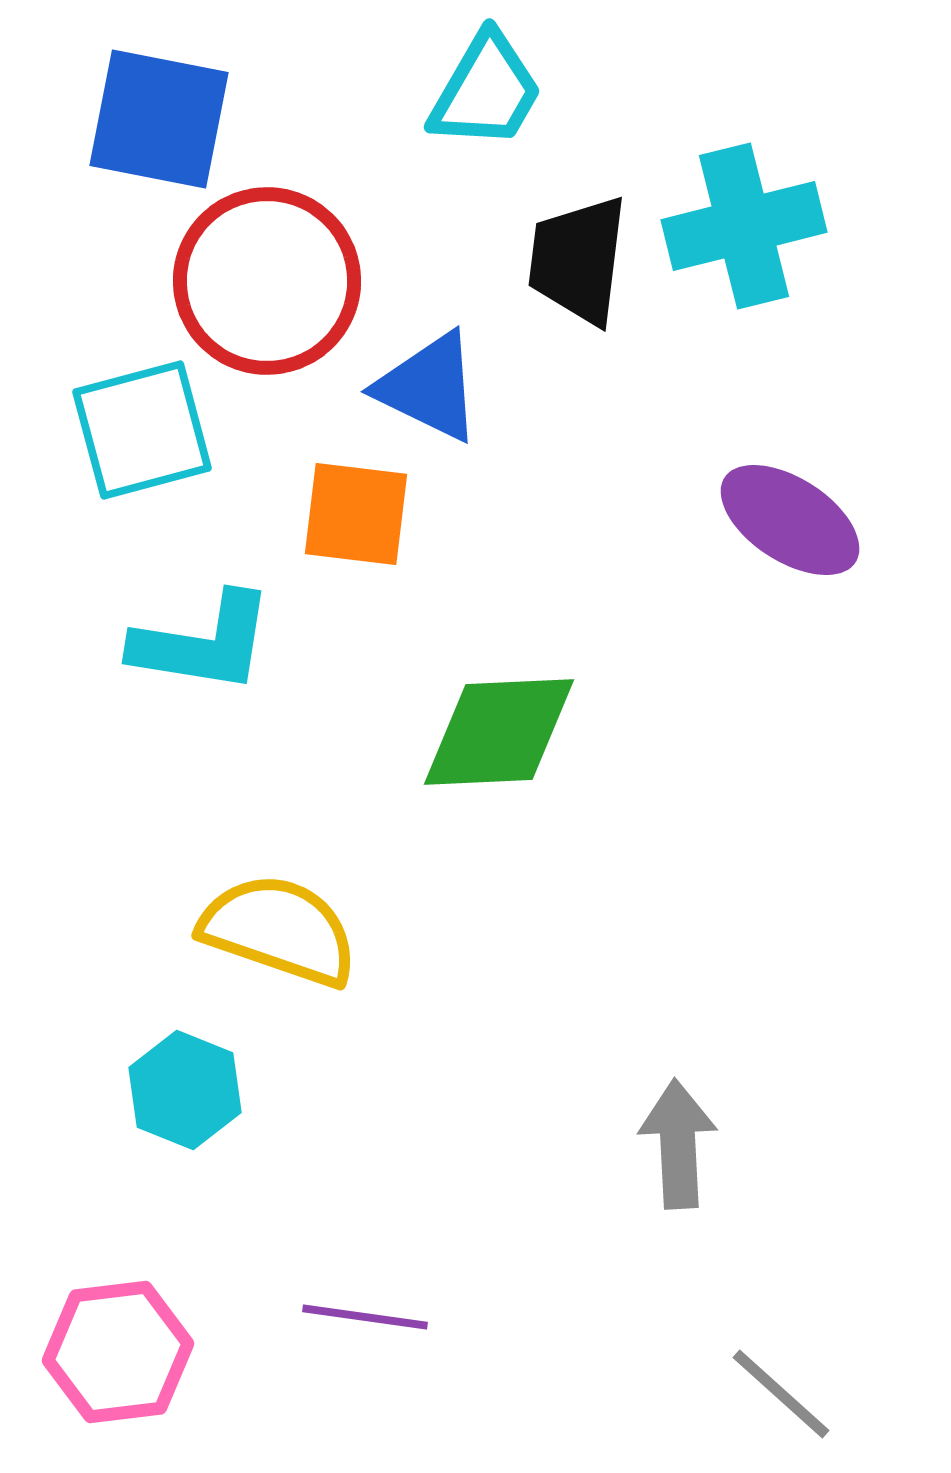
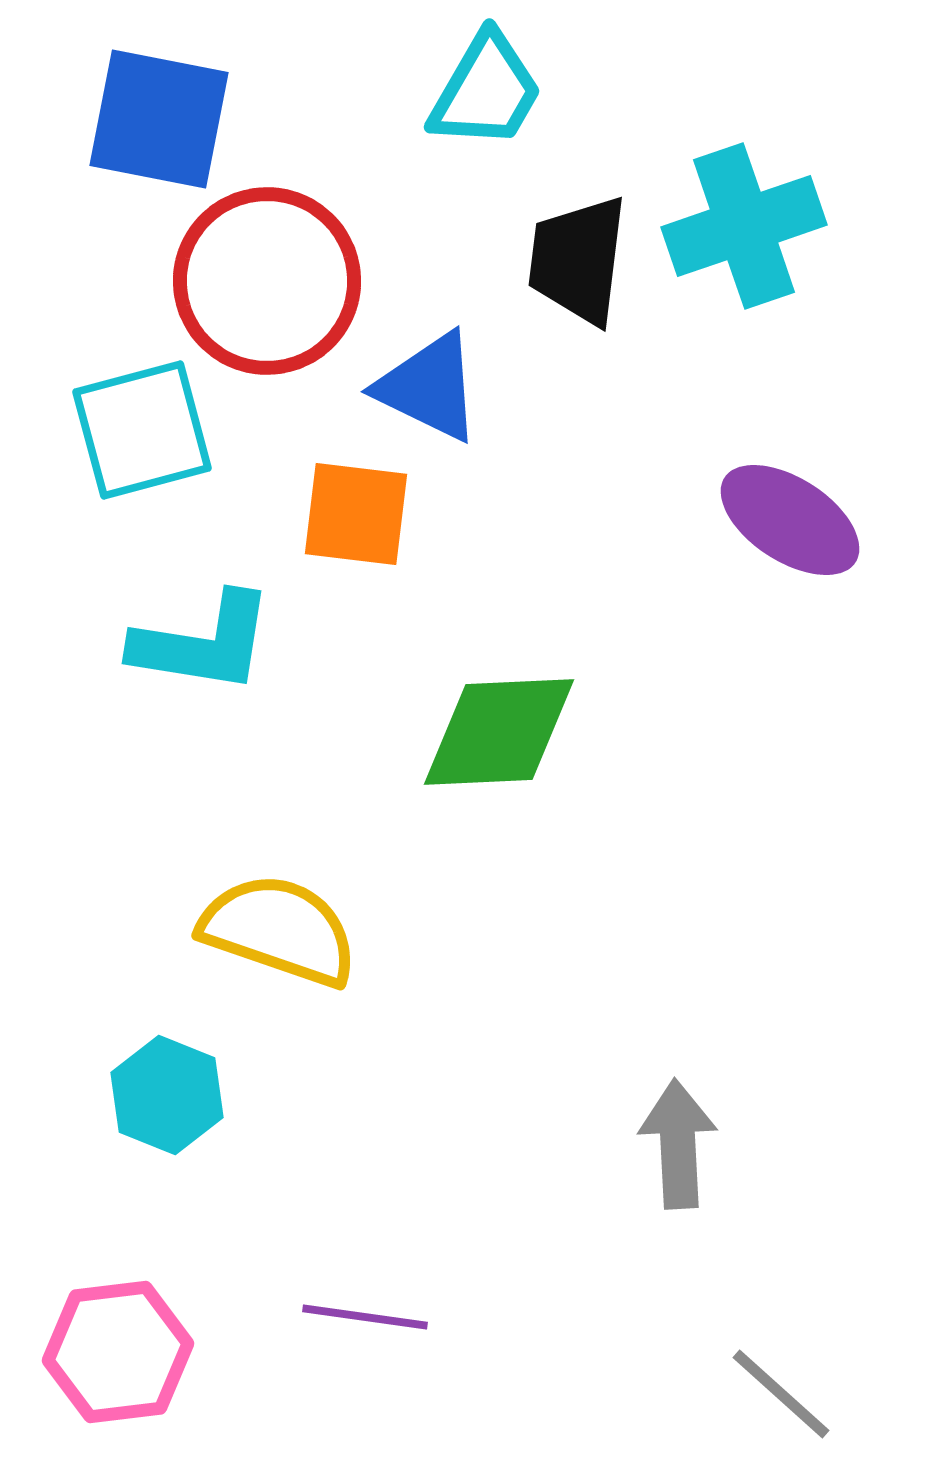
cyan cross: rotated 5 degrees counterclockwise
cyan hexagon: moved 18 px left, 5 px down
